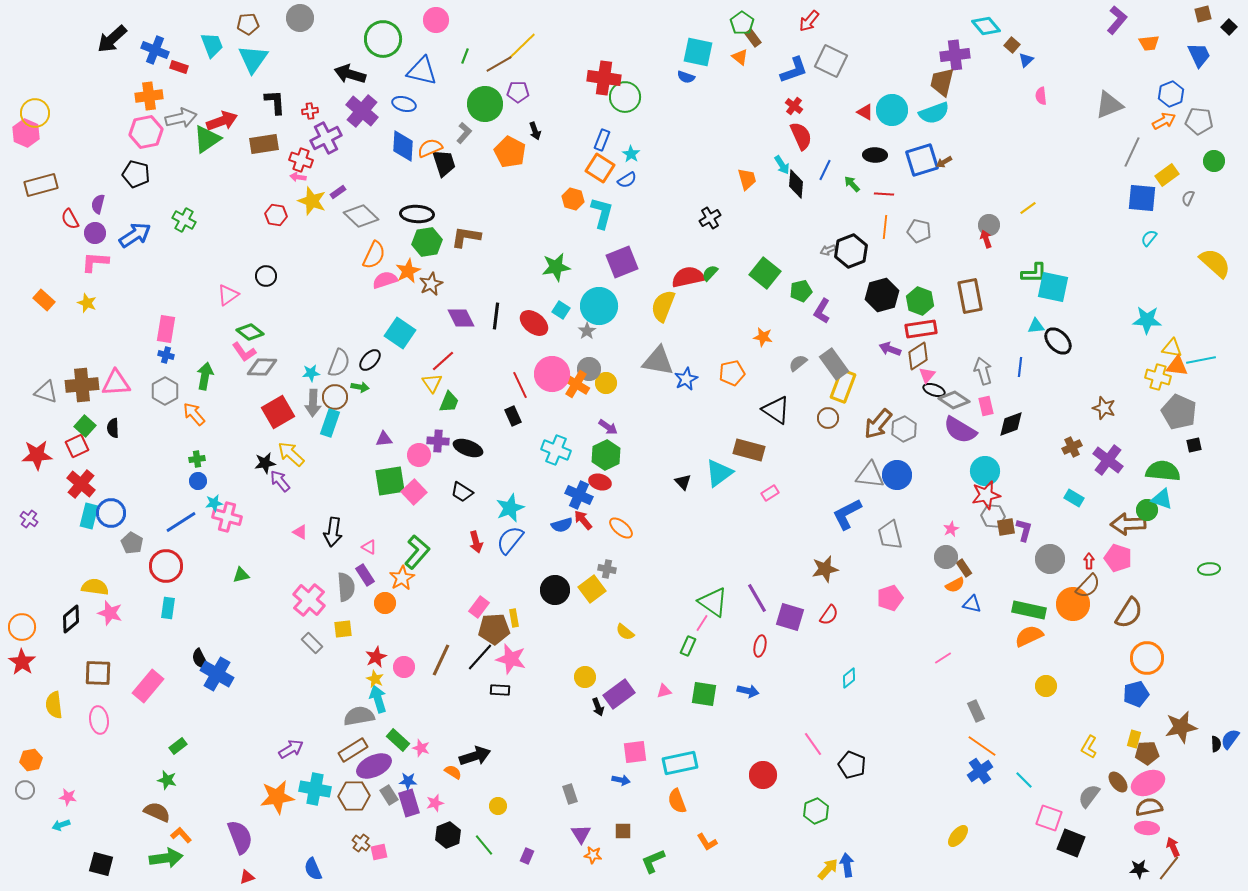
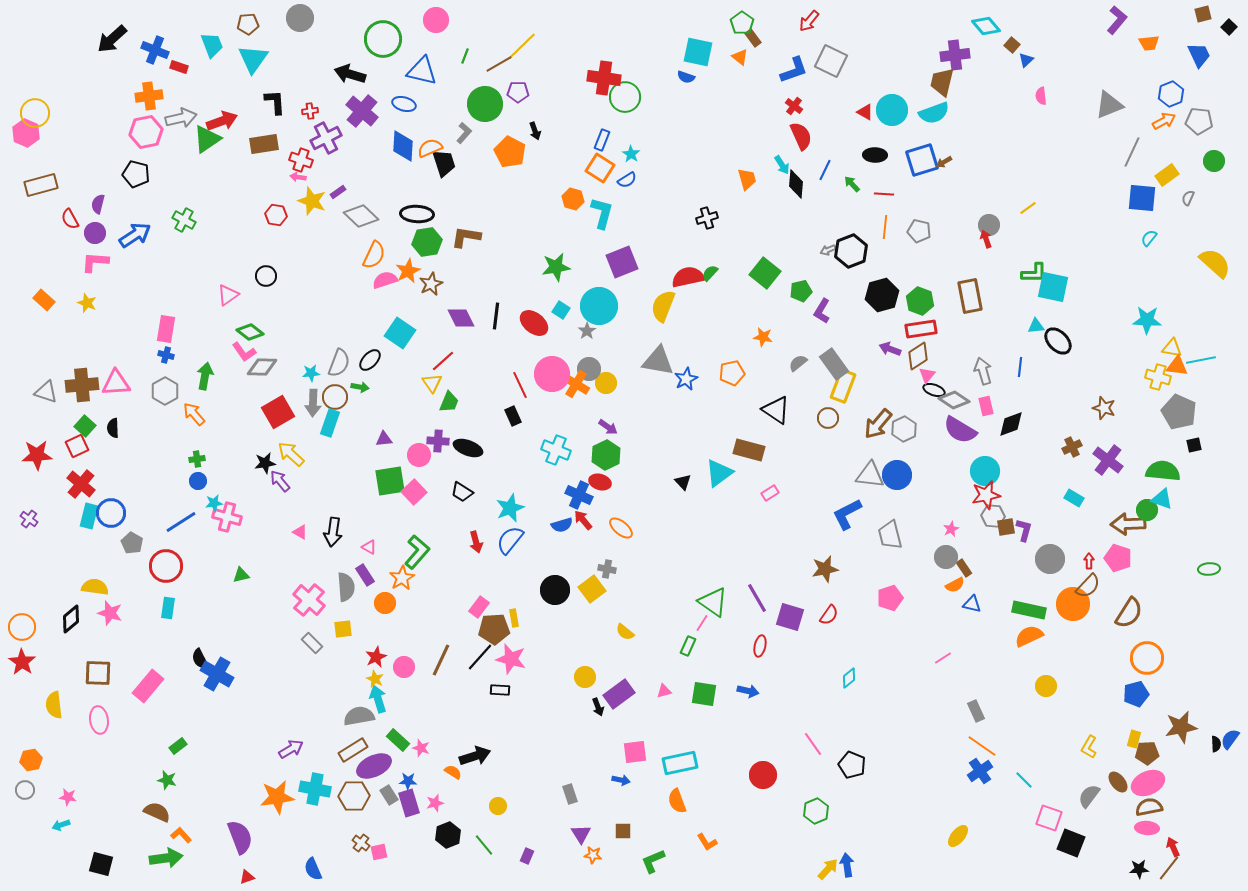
black cross at (710, 218): moved 3 px left; rotated 15 degrees clockwise
